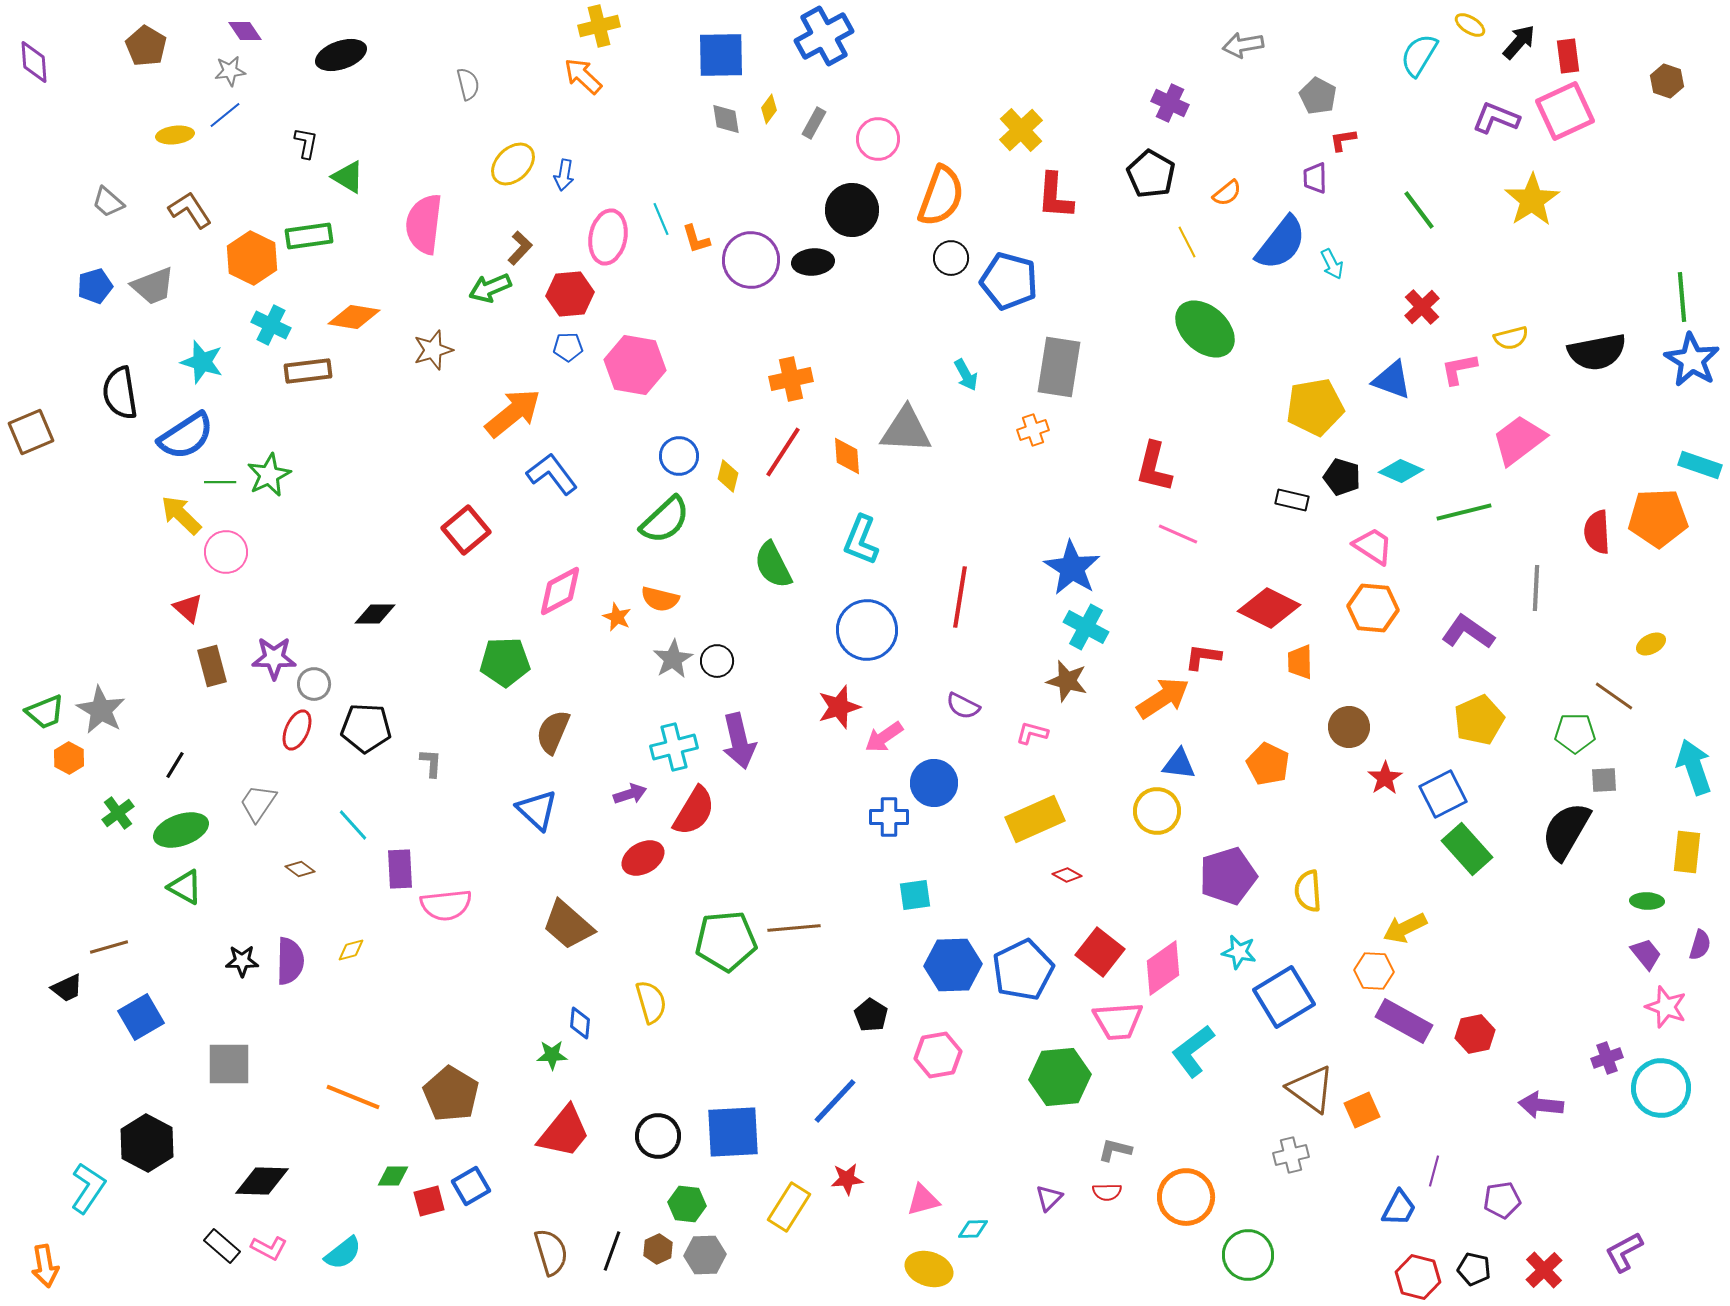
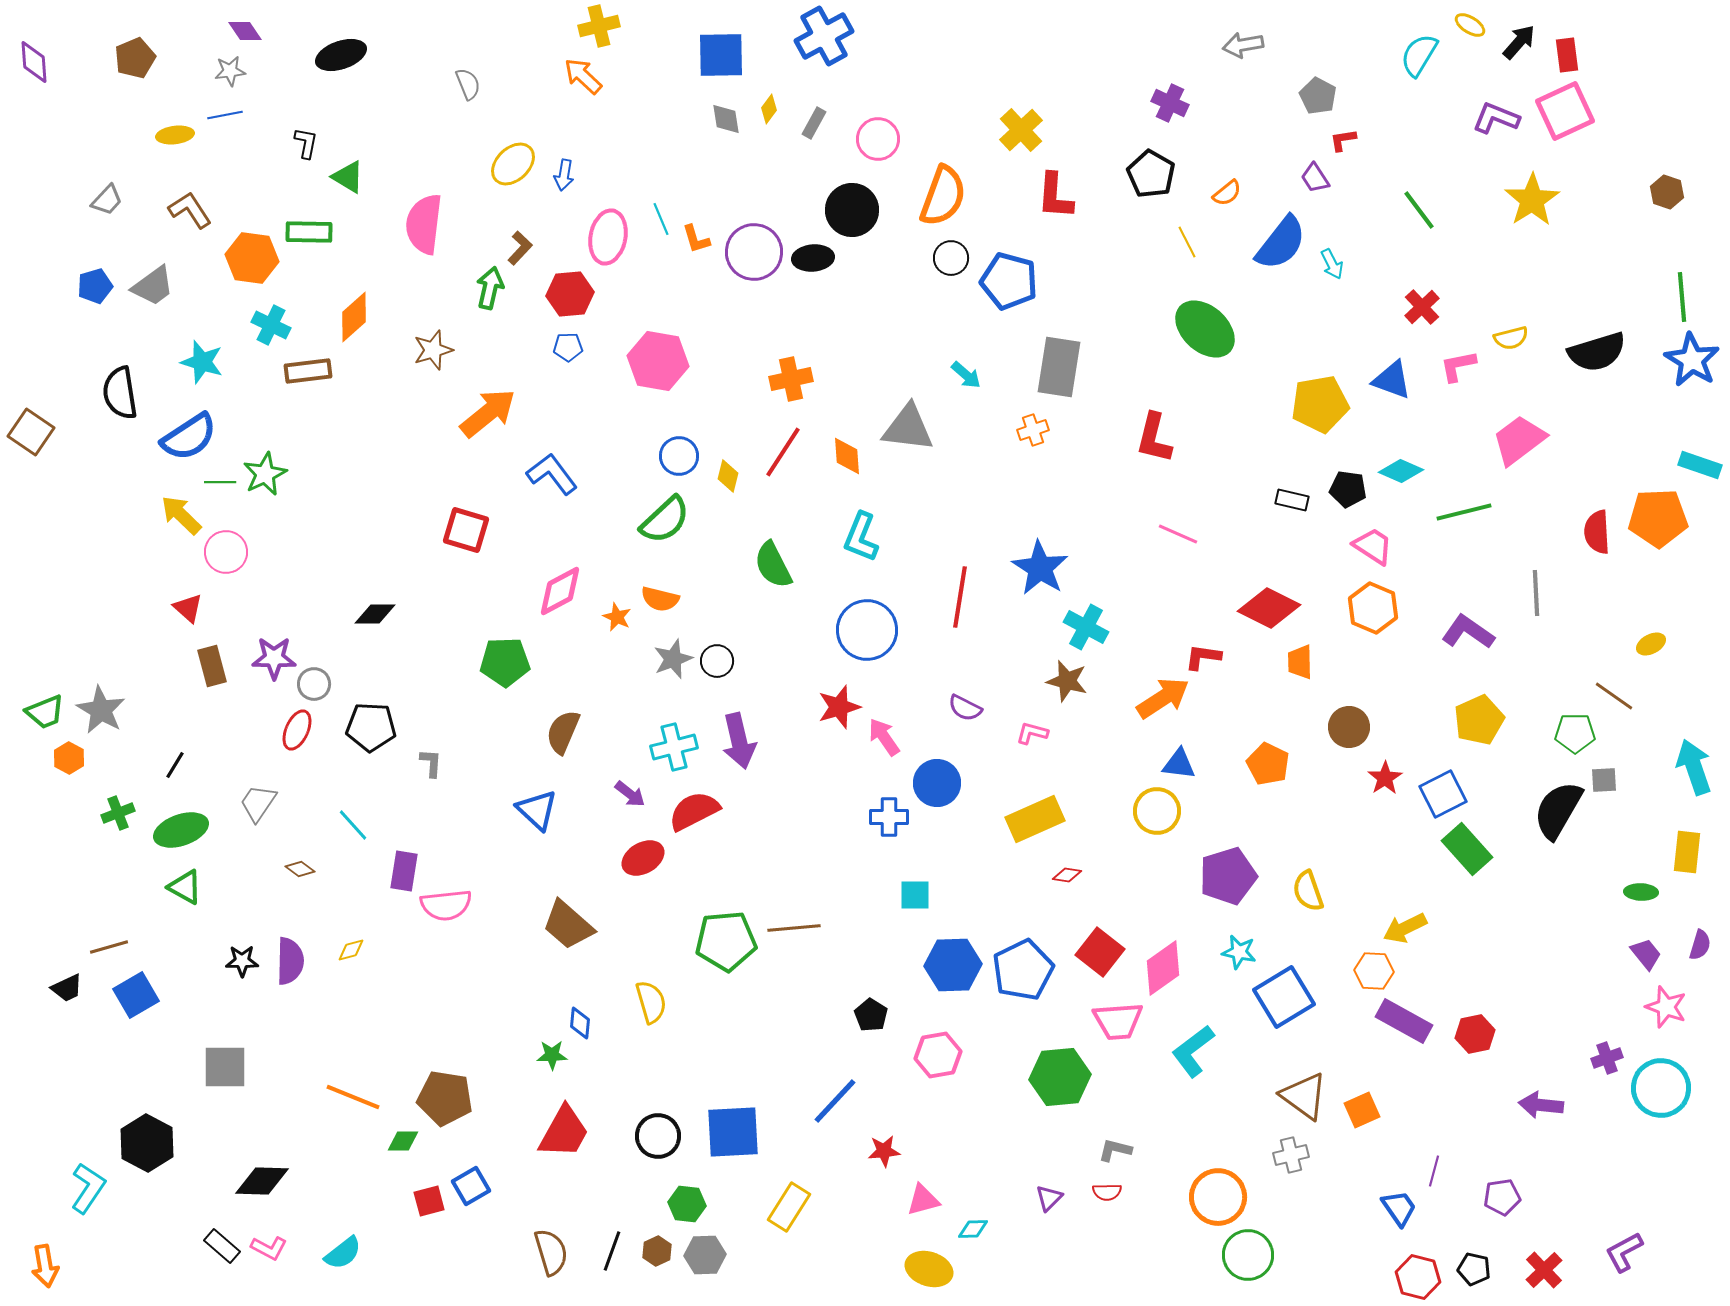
brown pentagon at (146, 46): moved 11 px left, 12 px down; rotated 18 degrees clockwise
red rectangle at (1568, 56): moved 1 px left, 1 px up
brown hexagon at (1667, 81): moved 111 px down
gray semicircle at (468, 84): rotated 8 degrees counterclockwise
blue line at (225, 115): rotated 28 degrees clockwise
purple trapezoid at (1315, 178): rotated 32 degrees counterclockwise
orange semicircle at (941, 196): moved 2 px right
gray trapezoid at (108, 202): moved 1 px left, 2 px up; rotated 88 degrees counterclockwise
green rectangle at (309, 236): moved 4 px up; rotated 9 degrees clockwise
orange hexagon at (252, 258): rotated 18 degrees counterclockwise
purple circle at (751, 260): moved 3 px right, 8 px up
black ellipse at (813, 262): moved 4 px up
gray trapezoid at (153, 286): rotated 15 degrees counterclockwise
green arrow at (490, 288): rotated 126 degrees clockwise
orange diamond at (354, 317): rotated 51 degrees counterclockwise
black semicircle at (1597, 352): rotated 6 degrees counterclockwise
pink hexagon at (635, 365): moved 23 px right, 4 px up
pink L-shape at (1459, 369): moved 1 px left, 3 px up
cyan arrow at (966, 375): rotated 20 degrees counterclockwise
yellow pentagon at (1315, 407): moved 5 px right, 3 px up
orange arrow at (513, 413): moved 25 px left
gray triangle at (906, 430): moved 2 px right, 2 px up; rotated 4 degrees clockwise
brown square at (31, 432): rotated 33 degrees counterclockwise
blue semicircle at (186, 436): moved 3 px right, 1 px down
red L-shape at (1154, 467): moved 29 px up
green star at (269, 475): moved 4 px left, 1 px up
black pentagon at (1342, 477): moved 6 px right, 12 px down; rotated 9 degrees counterclockwise
red square at (466, 530): rotated 33 degrees counterclockwise
cyan L-shape at (861, 540): moved 3 px up
blue star at (1072, 568): moved 32 px left
gray line at (1536, 588): moved 5 px down; rotated 6 degrees counterclockwise
orange hexagon at (1373, 608): rotated 18 degrees clockwise
gray star at (673, 659): rotated 9 degrees clockwise
purple semicircle at (963, 706): moved 2 px right, 2 px down
black pentagon at (366, 728): moved 5 px right, 1 px up
brown semicircle at (553, 732): moved 10 px right
pink arrow at (884, 737): rotated 90 degrees clockwise
blue circle at (934, 783): moved 3 px right
purple arrow at (630, 794): rotated 56 degrees clockwise
red semicircle at (694, 811): rotated 148 degrees counterclockwise
green cross at (118, 813): rotated 16 degrees clockwise
black semicircle at (1566, 831): moved 8 px left, 21 px up
purple rectangle at (400, 869): moved 4 px right, 2 px down; rotated 12 degrees clockwise
red diamond at (1067, 875): rotated 20 degrees counterclockwise
yellow semicircle at (1308, 891): rotated 15 degrees counterclockwise
cyan square at (915, 895): rotated 8 degrees clockwise
green ellipse at (1647, 901): moved 6 px left, 9 px up
blue square at (141, 1017): moved 5 px left, 22 px up
gray square at (229, 1064): moved 4 px left, 3 px down
brown triangle at (1311, 1089): moved 7 px left, 7 px down
brown pentagon at (451, 1094): moved 6 px left, 4 px down; rotated 22 degrees counterclockwise
red trapezoid at (564, 1132): rotated 10 degrees counterclockwise
green diamond at (393, 1176): moved 10 px right, 35 px up
red star at (847, 1179): moved 37 px right, 28 px up
orange circle at (1186, 1197): moved 32 px right
purple pentagon at (1502, 1200): moved 3 px up
blue trapezoid at (1399, 1208): rotated 63 degrees counterclockwise
brown hexagon at (658, 1249): moved 1 px left, 2 px down
